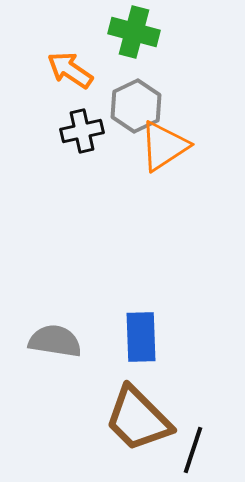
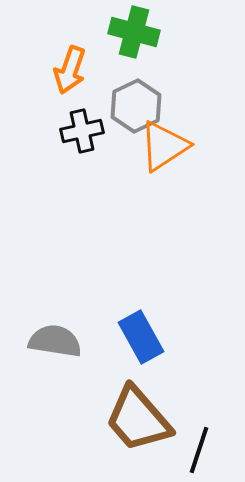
orange arrow: rotated 105 degrees counterclockwise
blue rectangle: rotated 27 degrees counterclockwise
brown trapezoid: rotated 4 degrees clockwise
black line: moved 6 px right
